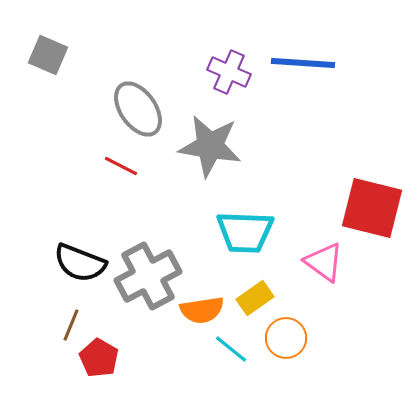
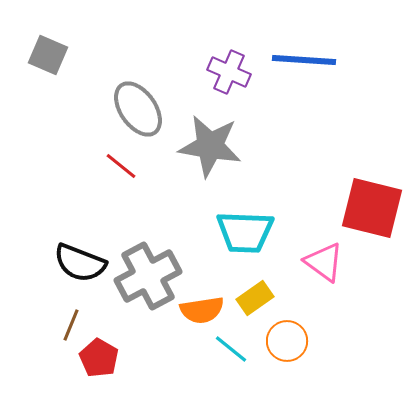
blue line: moved 1 px right, 3 px up
red line: rotated 12 degrees clockwise
orange circle: moved 1 px right, 3 px down
